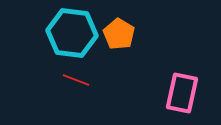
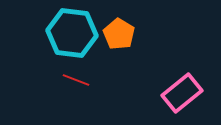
pink rectangle: rotated 39 degrees clockwise
